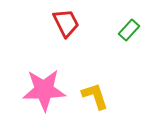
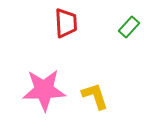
red trapezoid: rotated 24 degrees clockwise
green rectangle: moved 3 px up
